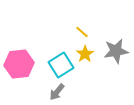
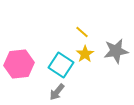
cyan square: rotated 25 degrees counterclockwise
